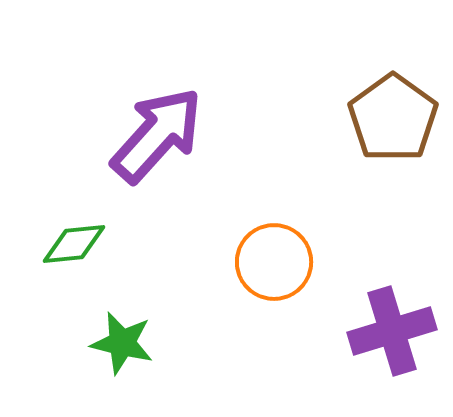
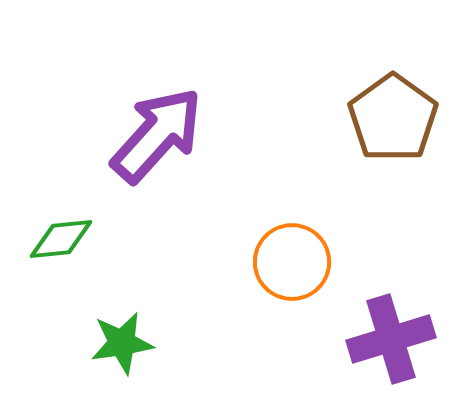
green diamond: moved 13 px left, 5 px up
orange circle: moved 18 px right
purple cross: moved 1 px left, 8 px down
green star: rotated 22 degrees counterclockwise
